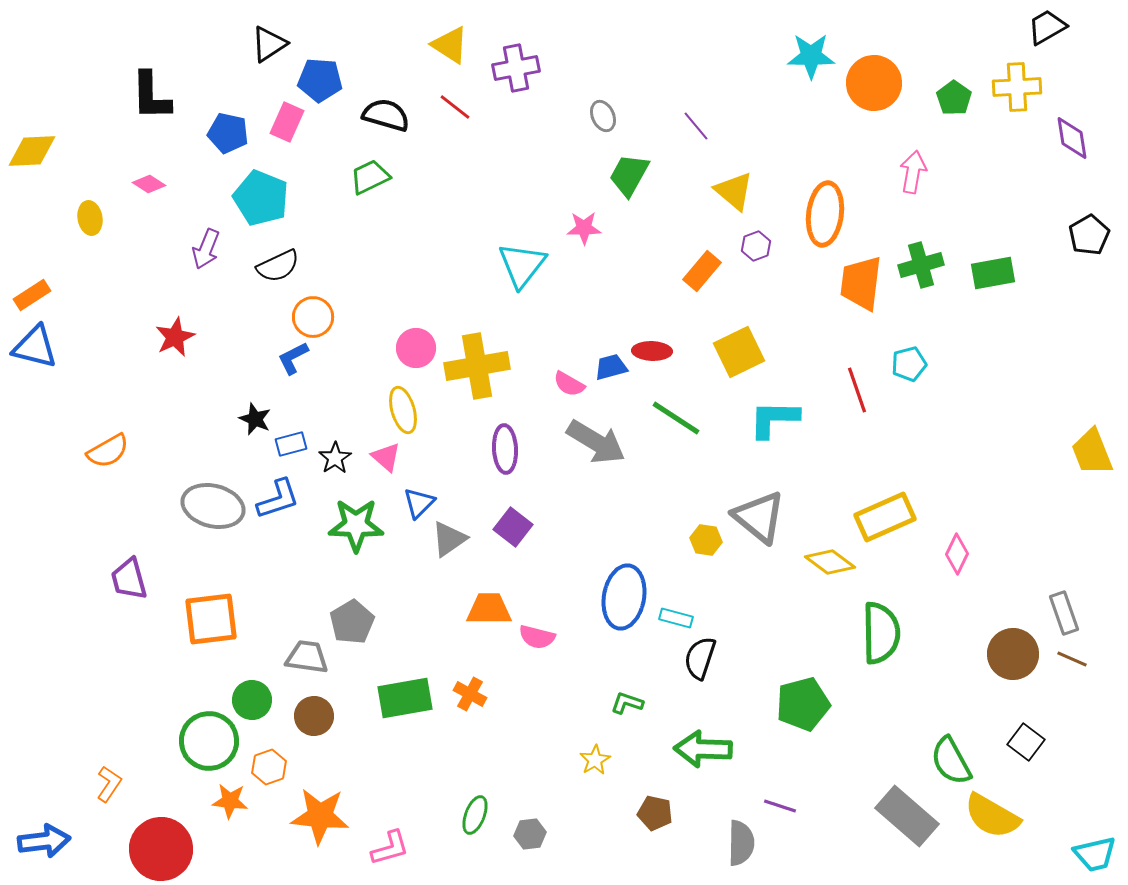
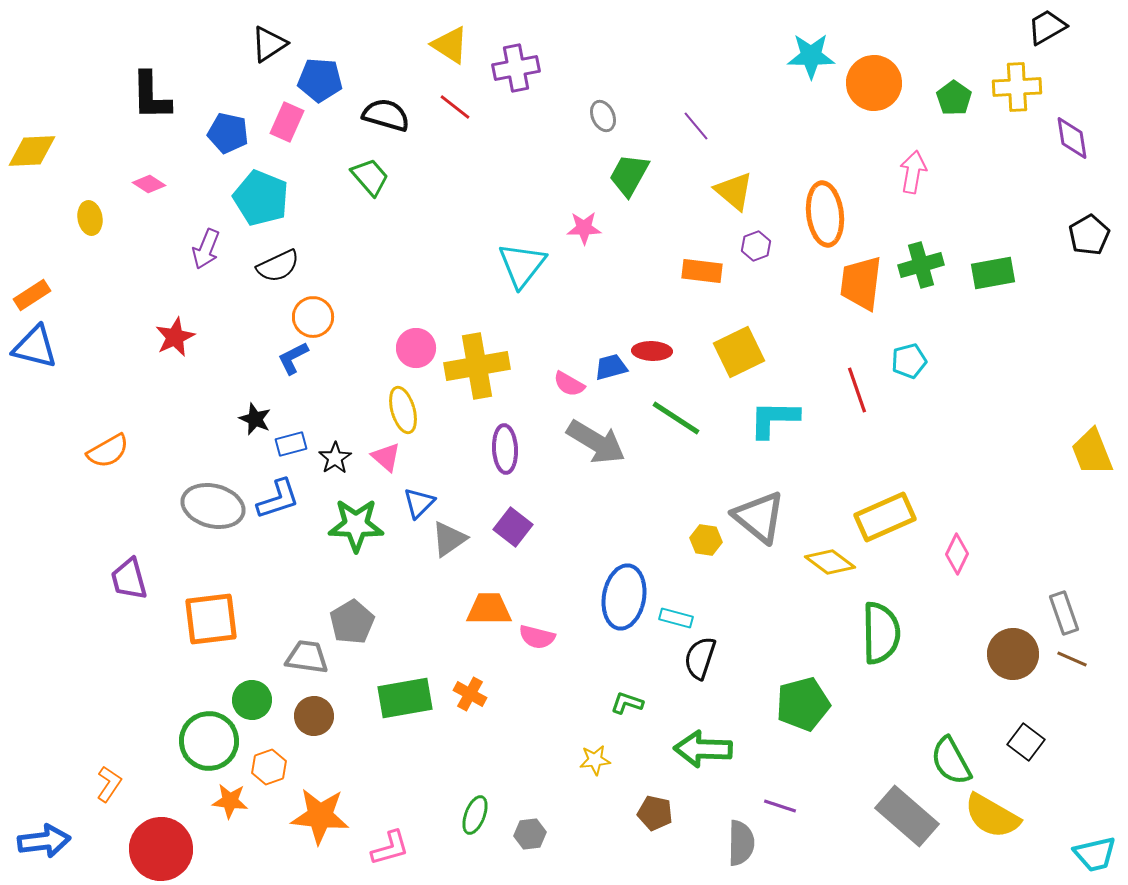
green trapezoid at (370, 177): rotated 75 degrees clockwise
orange ellipse at (825, 214): rotated 14 degrees counterclockwise
orange rectangle at (702, 271): rotated 57 degrees clockwise
cyan pentagon at (909, 364): moved 3 px up
yellow star at (595, 760): rotated 24 degrees clockwise
